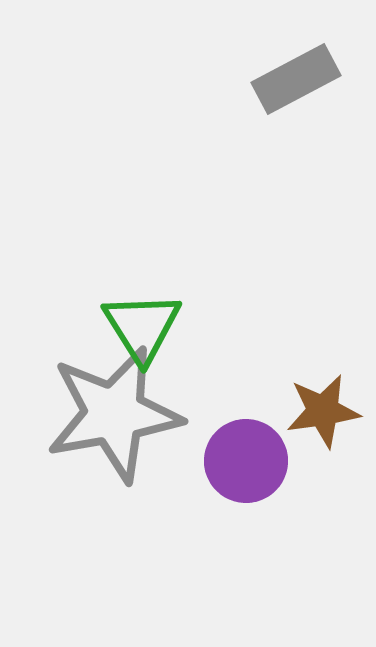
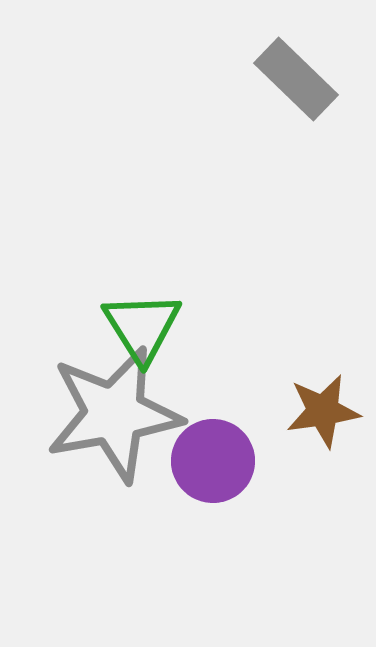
gray rectangle: rotated 72 degrees clockwise
purple circle: moved 33 px left
